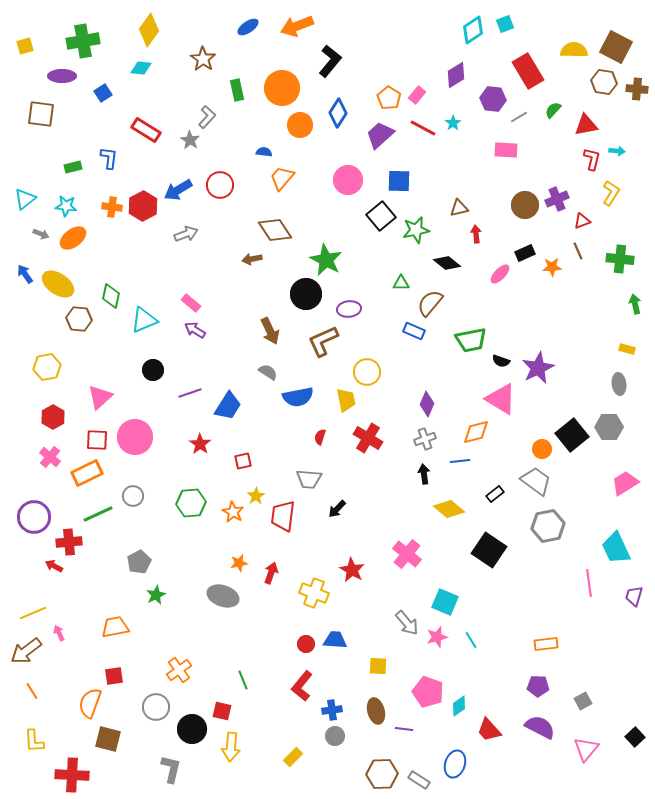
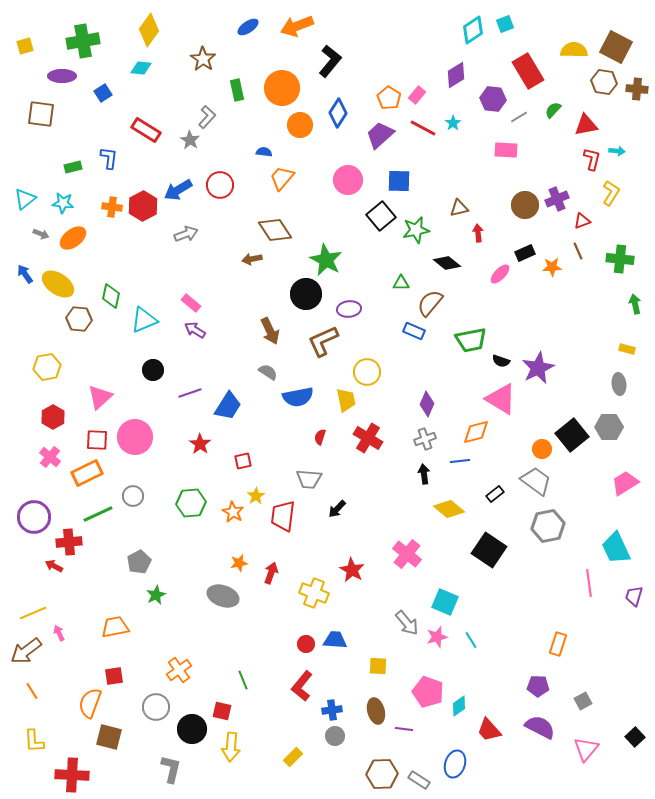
cyan star at (66, 206): moved 3 px left, 3 px up
red arrow at (476, 234): moved 2 px right, 1 px up
orange rectangle at (546, 644): moved 12 px right; rotated 65 degrees counterclockwise
brown square at (108, 739): moved 1 px right, 2 px up
